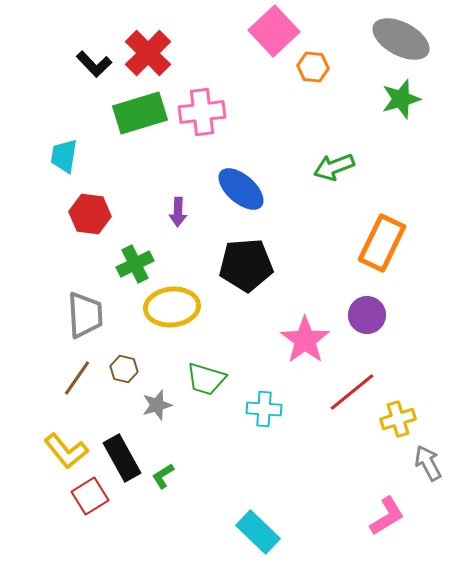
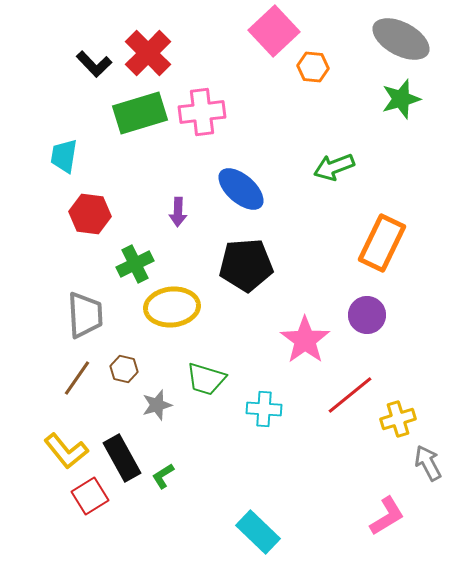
red line: moved 2 px left, 3 px down
